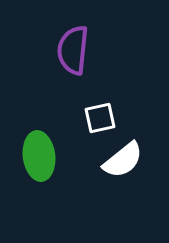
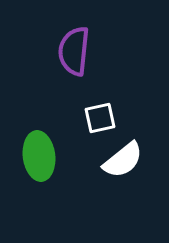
purple semicircle: moved 1 px right, 1 px down
